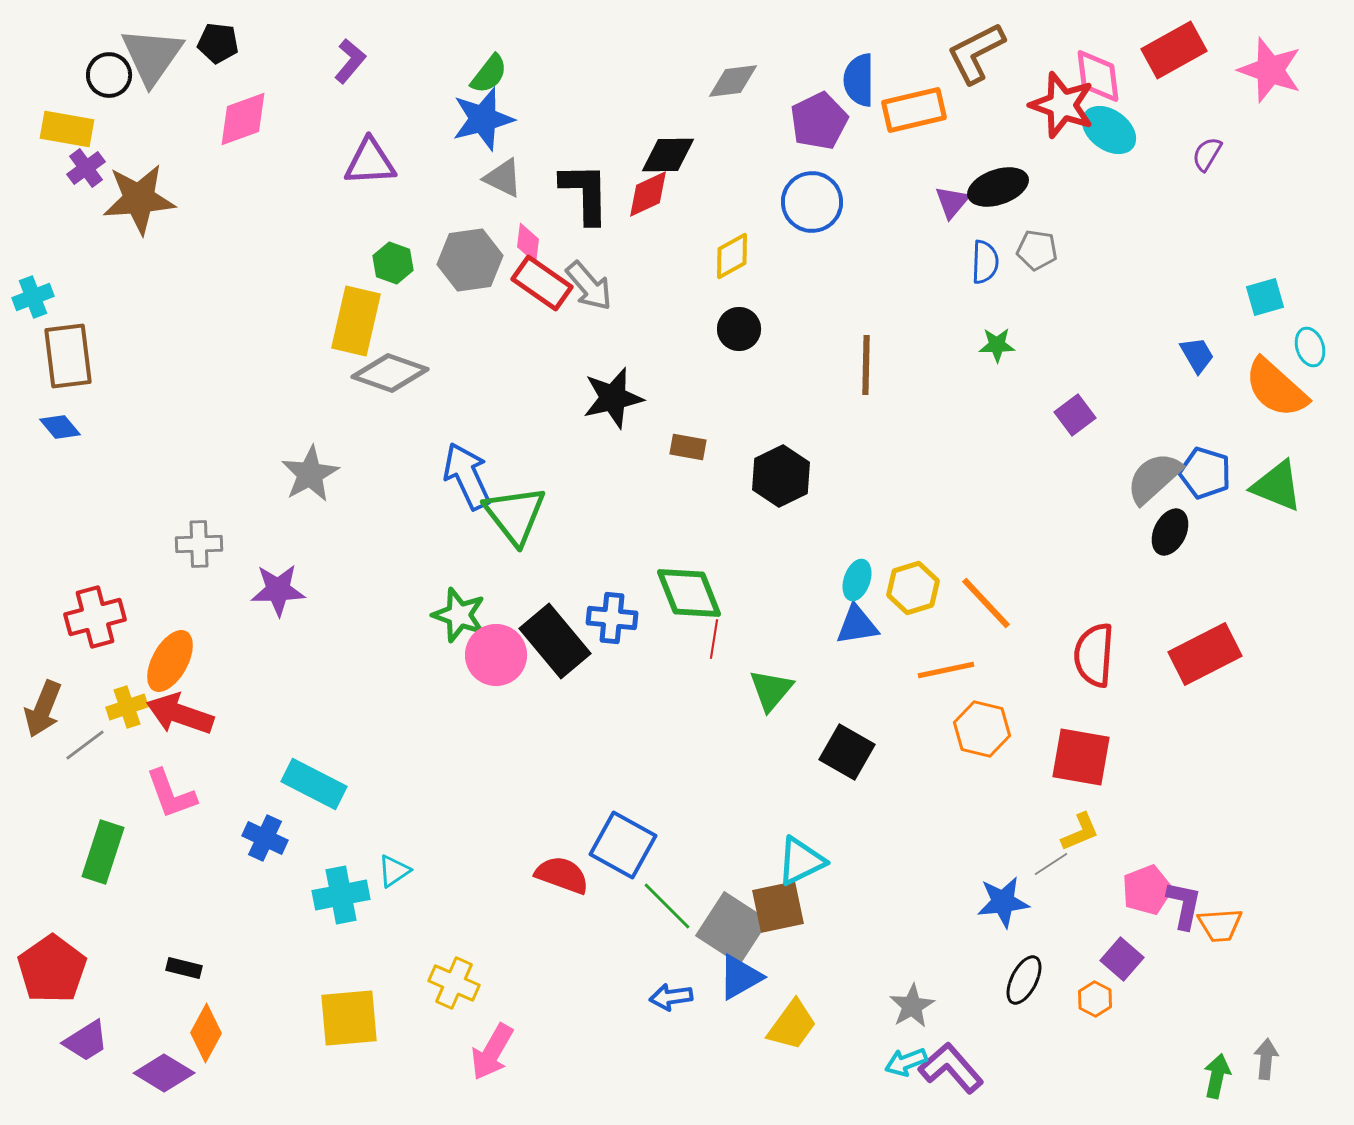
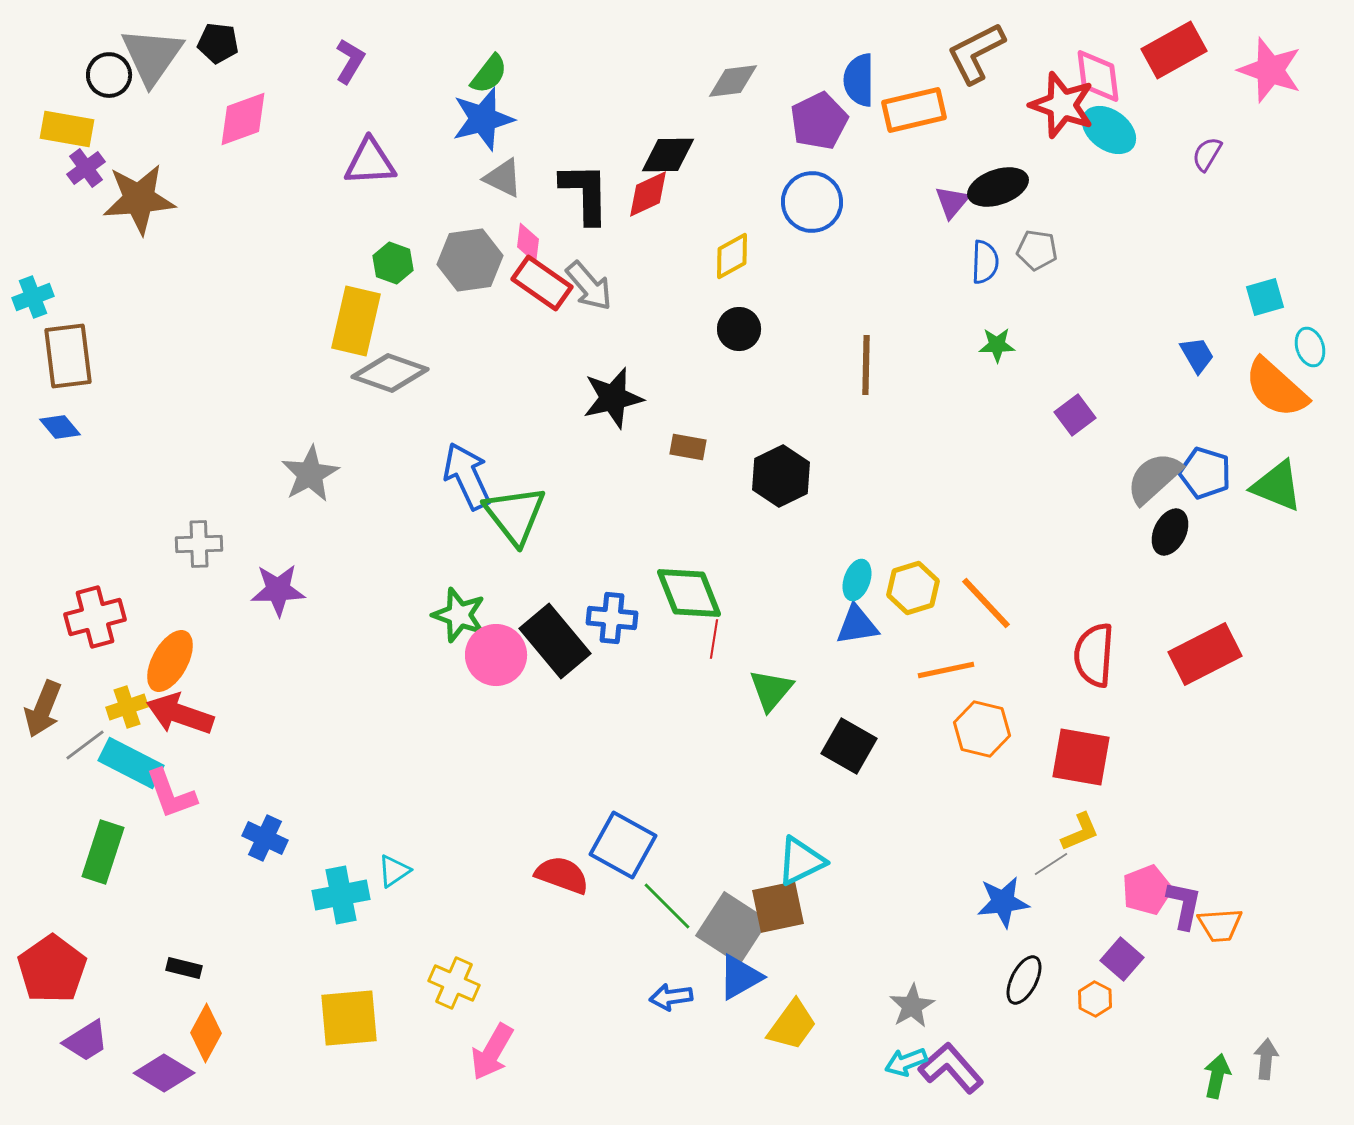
purple L-shape at (350, 61): rotated 9 degrees counterclockwise
black square at (847, 752): moved 2 px right, 6 px up
cyan rectangle at (314, 784): moved 183 px left, 21 px up
